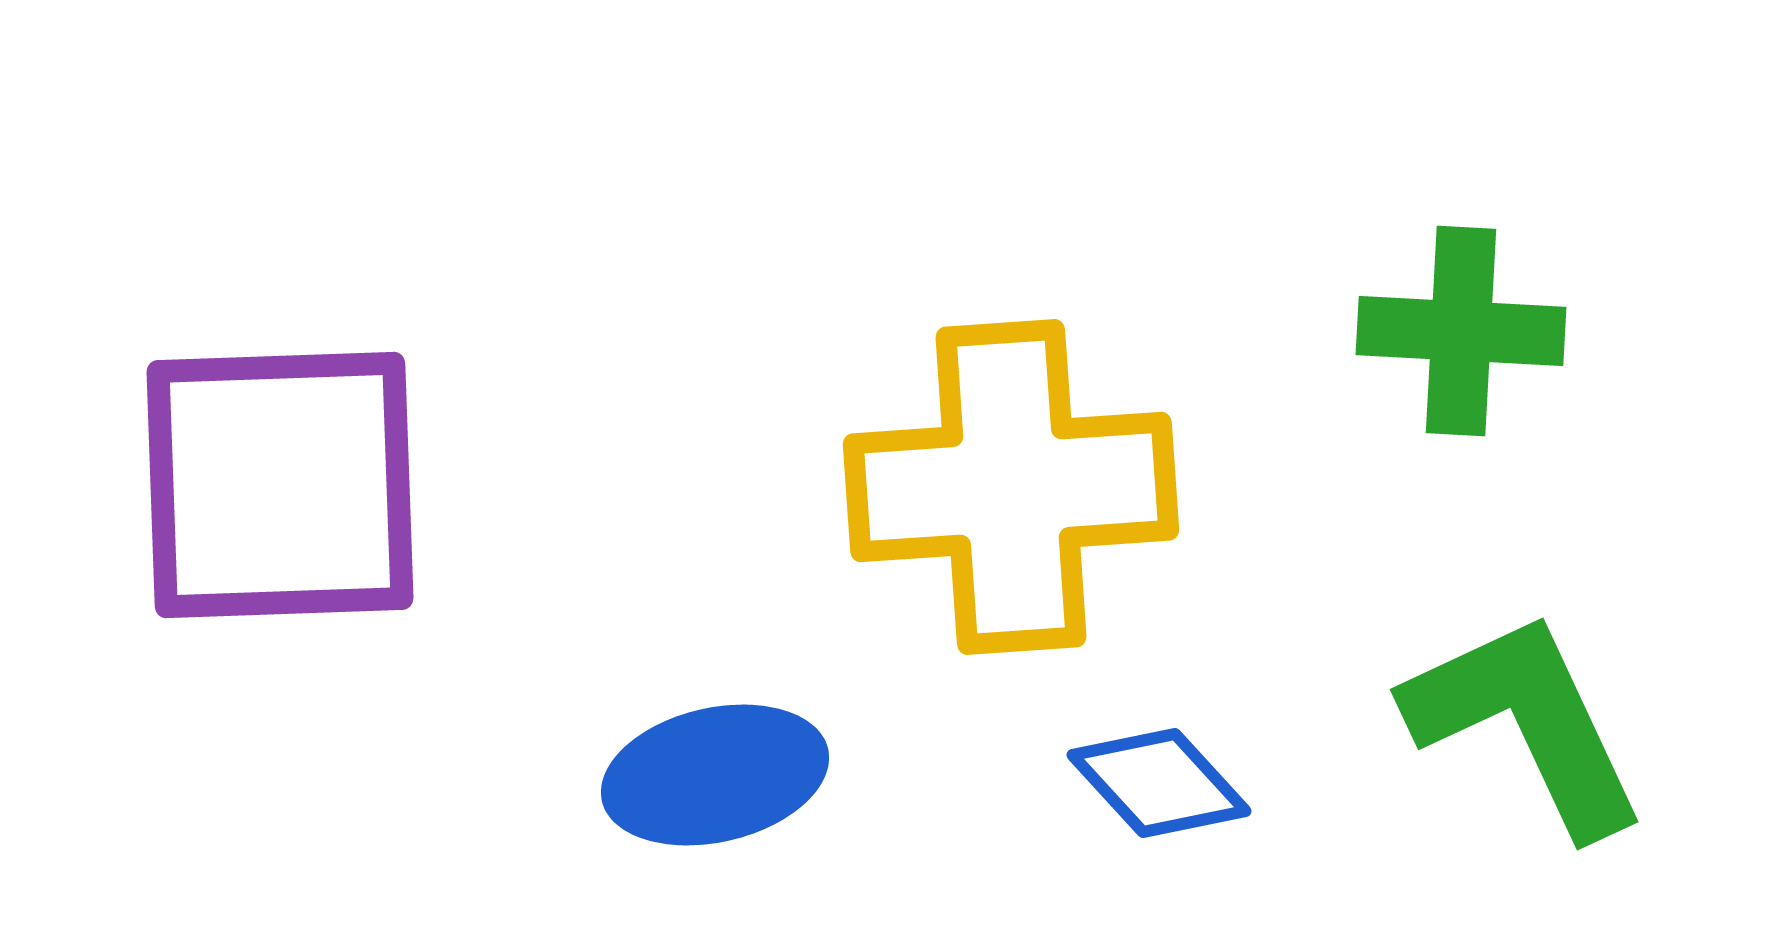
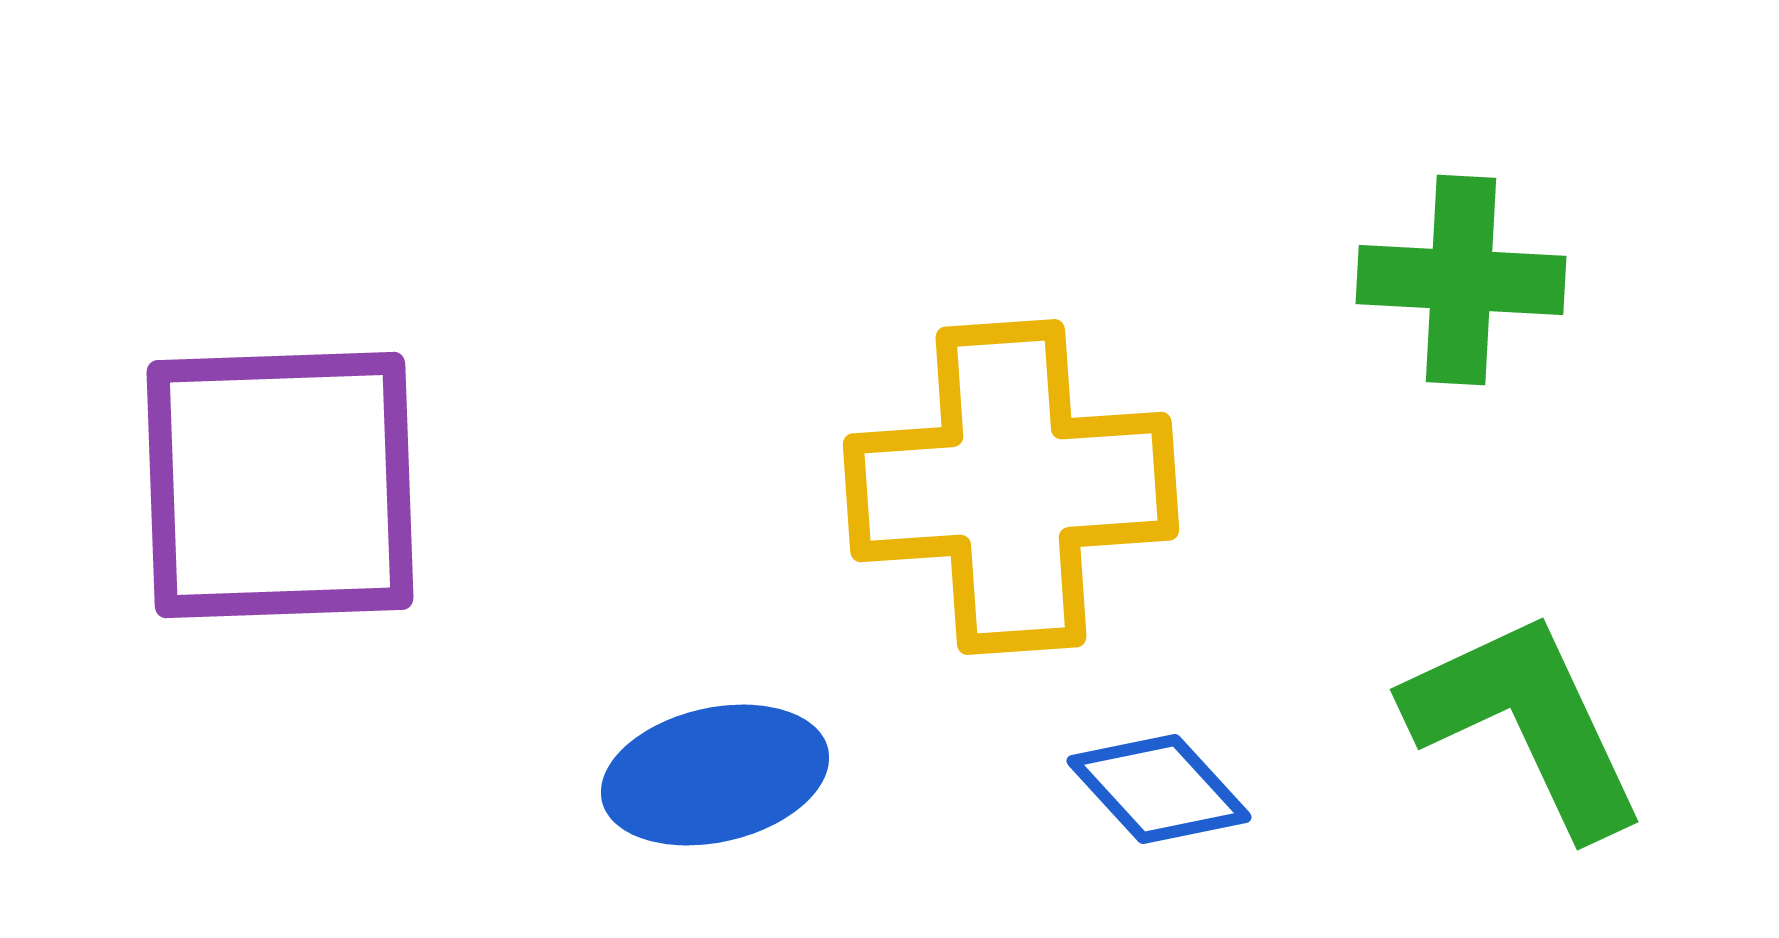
green cross: moved 51 px up
blue diamond: moved 6 px down
